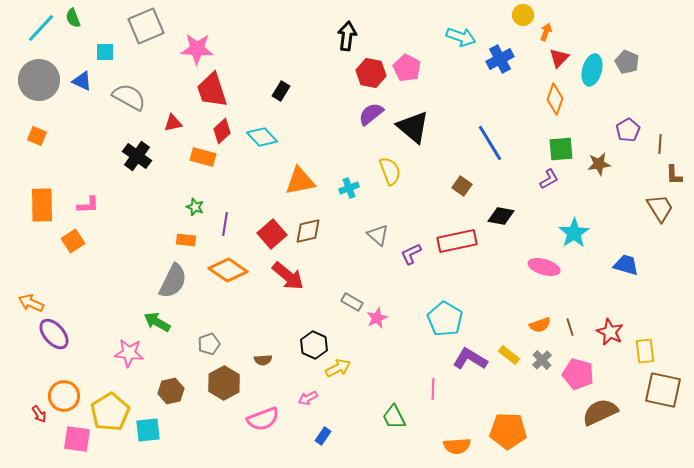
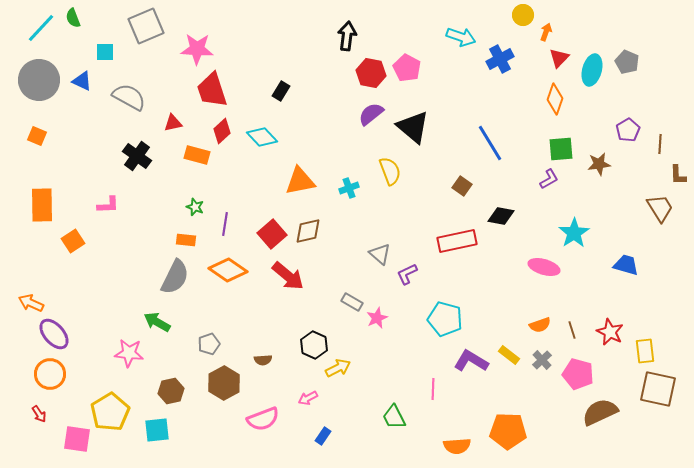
orange rectangle at (203, 157): moved 6 px left, 2 px up
brown L-shape at (674, 175): moved 4 px right
pink L-shape at (88, 205): moved 20 px right
gray triangle at (378, 235): moved 2 px right, 19 px down
purple L-shape at (411, 254): moved 4 px left, 20 px down
gray semicircle at (173, 281): moved 2 px right, 4 px up
cyan pentagon at (445, 319): rotated 16 degrees counterclockwise
brown line at (570, 327): moved 2 px right, 3 px down
purple L-shape at (470, 359): moved 1 px right, 2 px down
brown square at (663, 390): moved 5 px left, 1 px up
orange circle at (64, 396): moved 14 px left, 22 px up
cyan square at (148, 430): moved 9 px right
